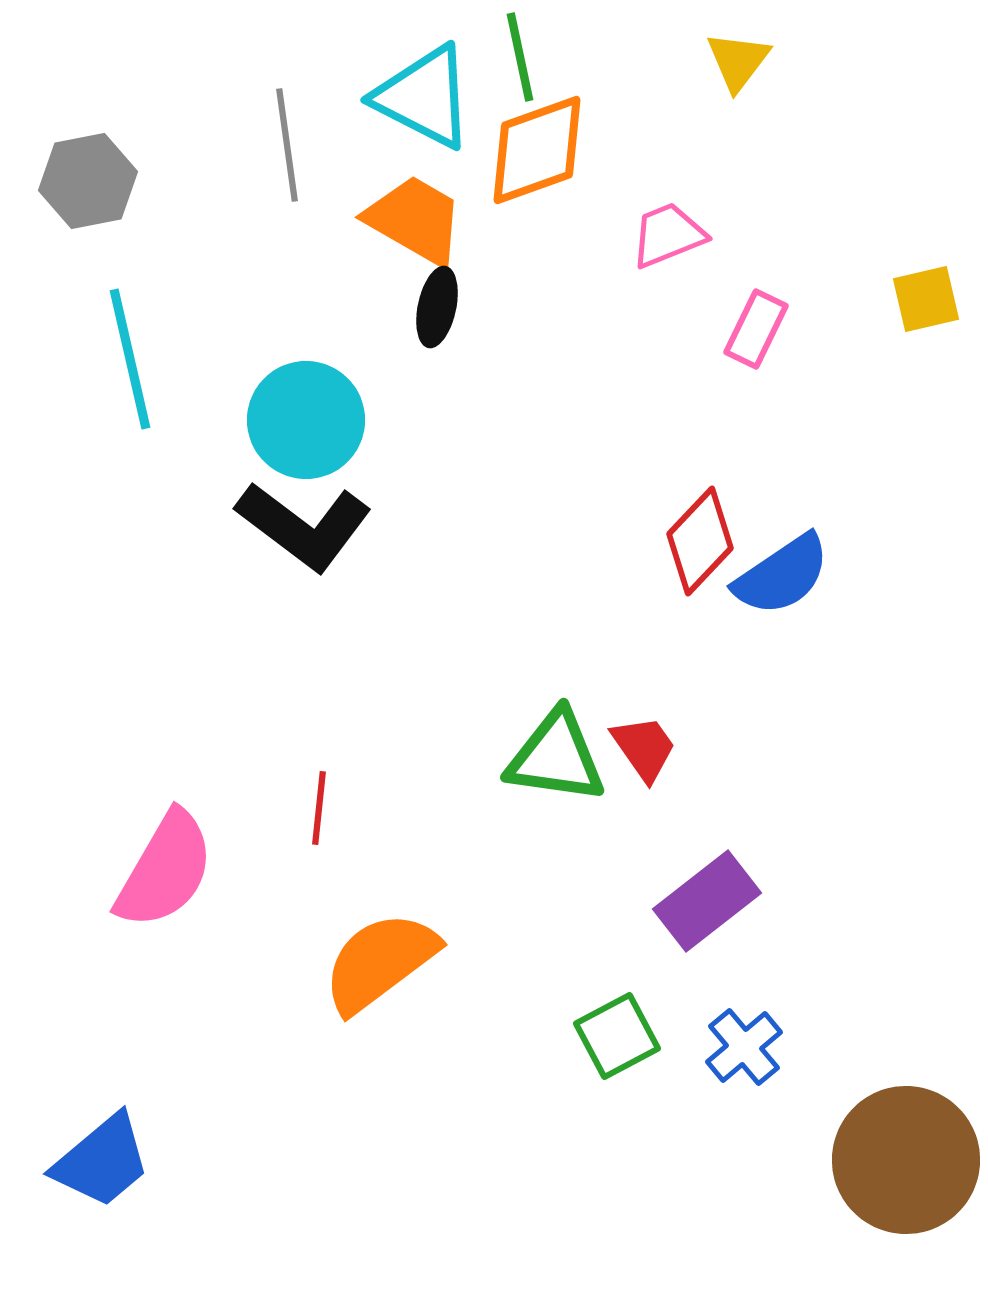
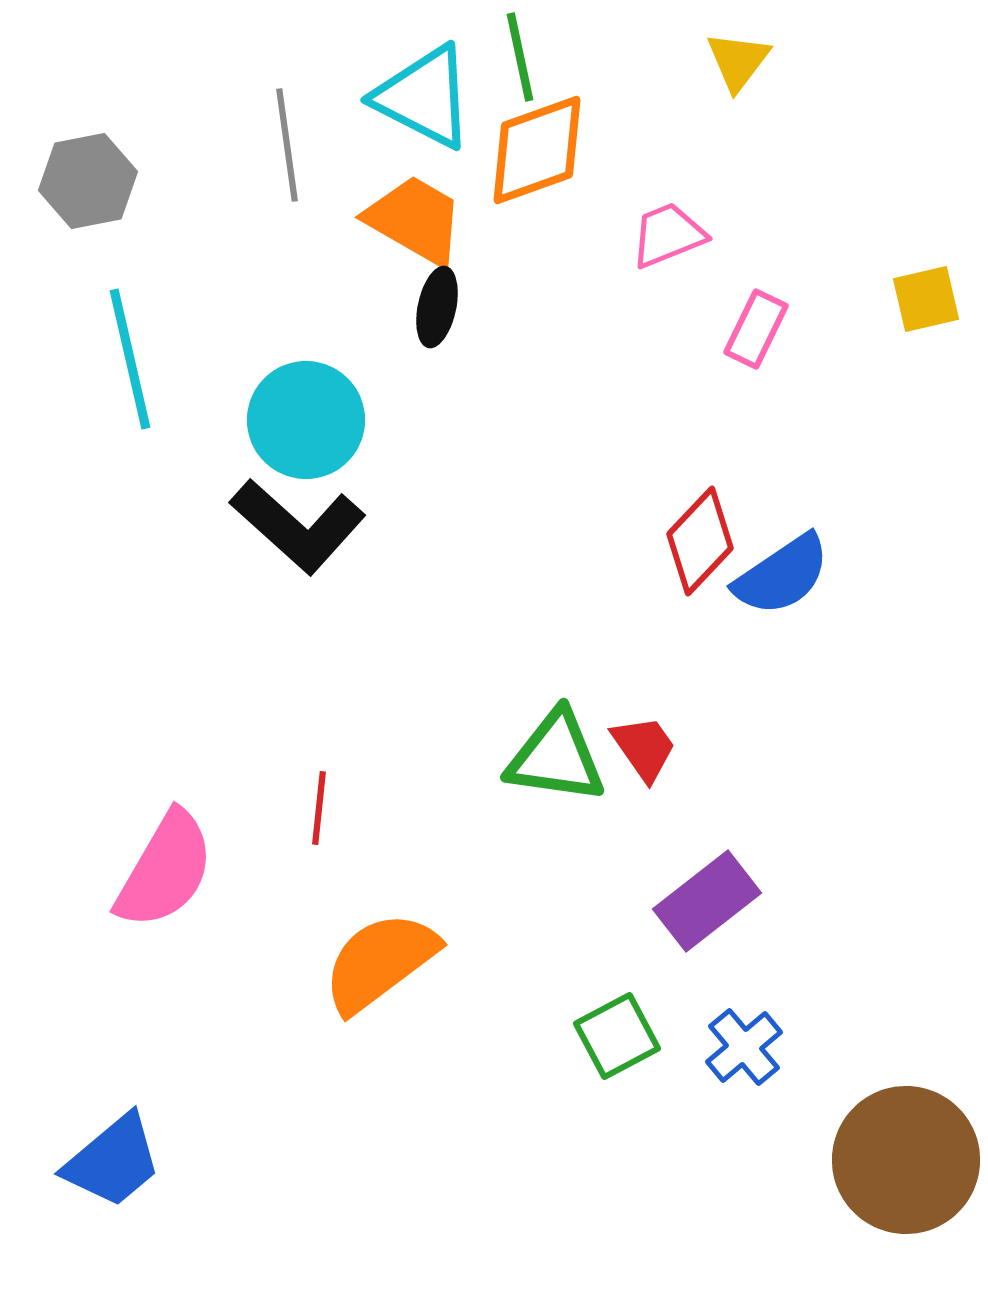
black L-shape: moved 6 px left; rotated 5 degrees clockwise
blue trapezoid: moved 11 px right
